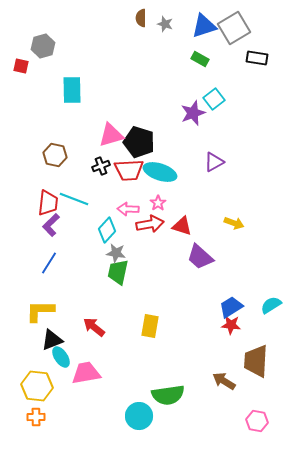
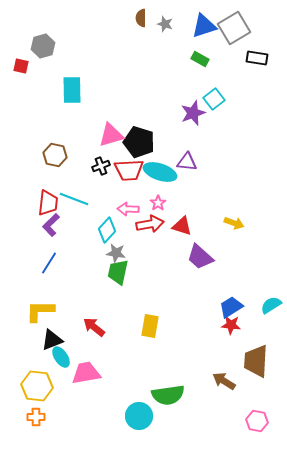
purple triangle at (214, 162): moved 27 px left; rotated 35 degrees clockwise
